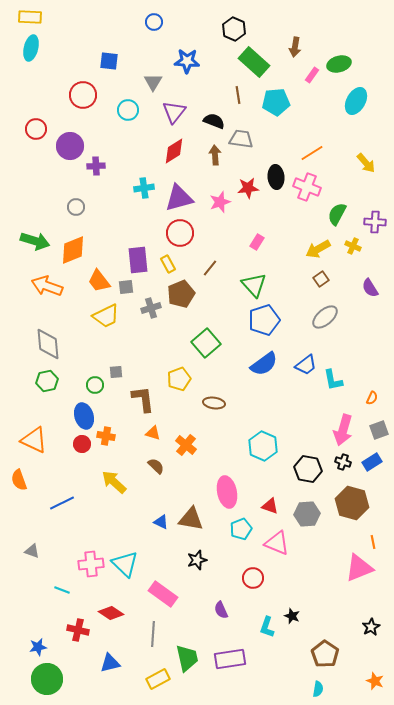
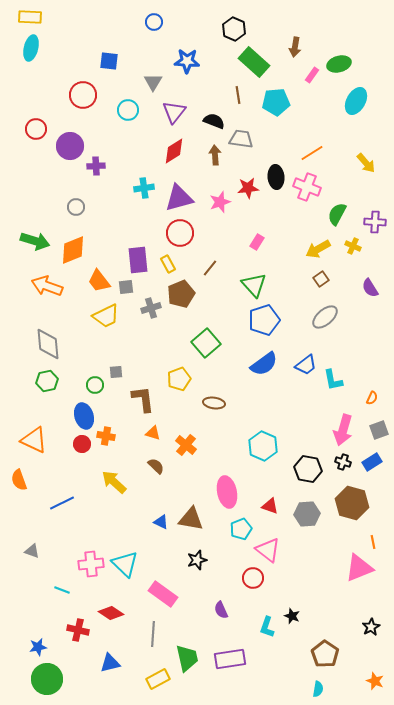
pink triangle at (277, 543): moved 9 px left, 7 px down; rotated 16 degrees clockwise
